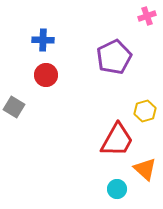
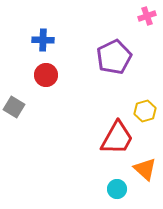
red trapezoid: moved 2 px up
